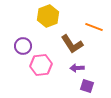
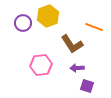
purple circle: moved 23 px up
